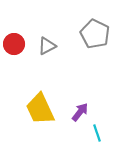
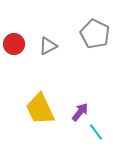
gray triangle: moved 1 px right
cyan line: moved 1 px left, 1 px up; rotated 18 degrees counterclockwise
